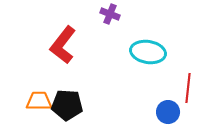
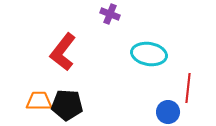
red L-shape: moved 7 px down
cyan ellipse: moved 1 px right, 2 px down
